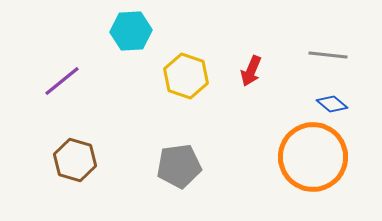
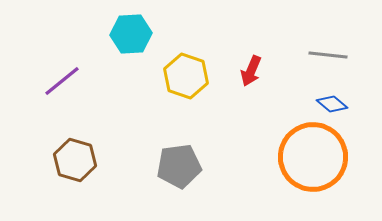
cyan hexagon: moved 3 px down
